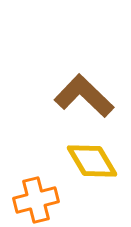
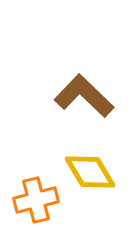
yellow diamond: moved 2 px left, 11 px down
